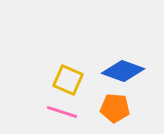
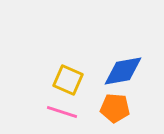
blue diamond: rotated 30 degrees counterclockwise
